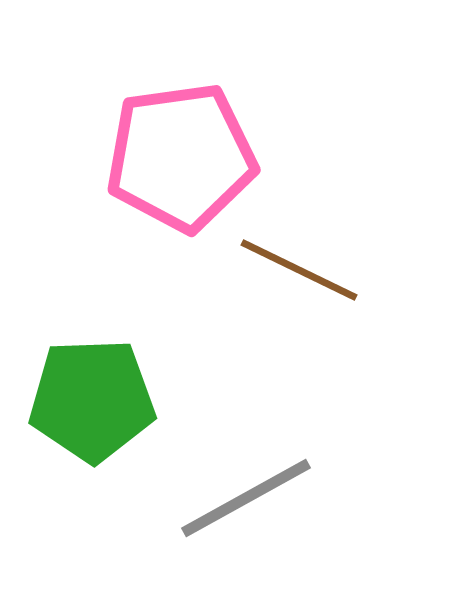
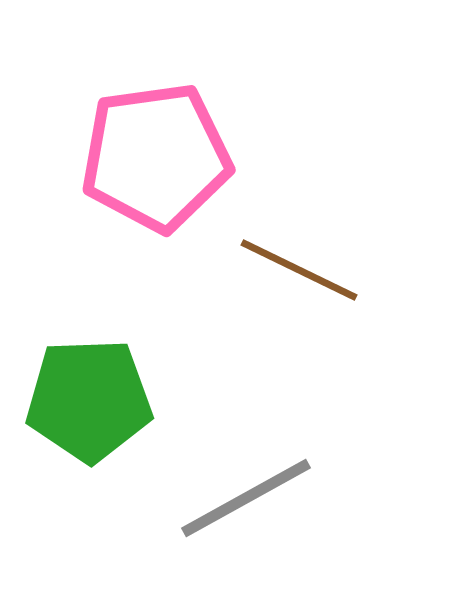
pink pentagon: moved 25 px left
green pentagon: moved 3 px left
